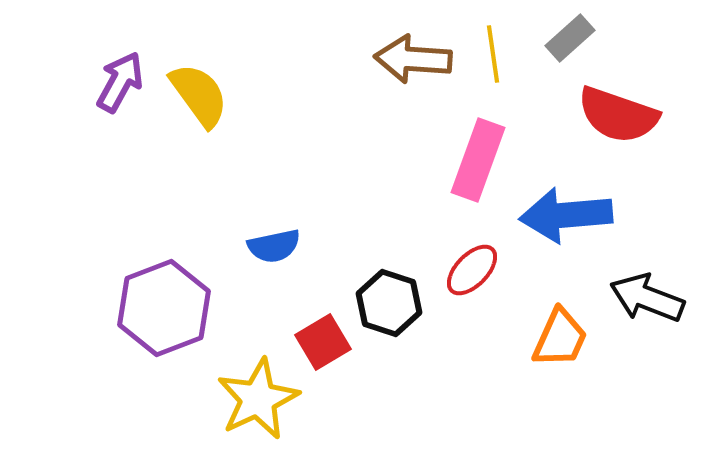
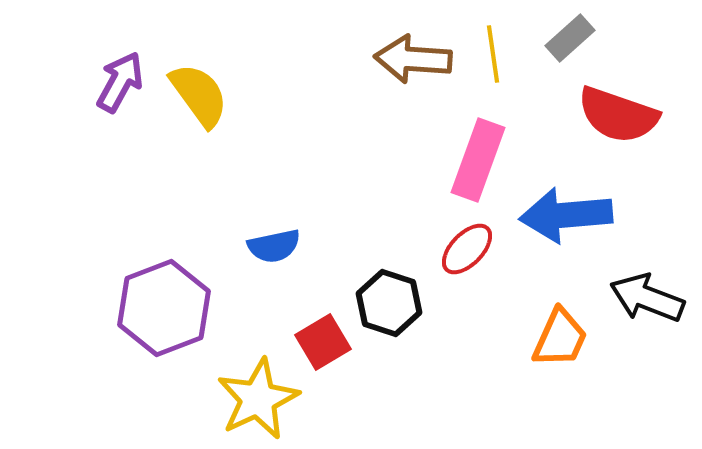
red ellipse: moved 5 px left, 21 px up
